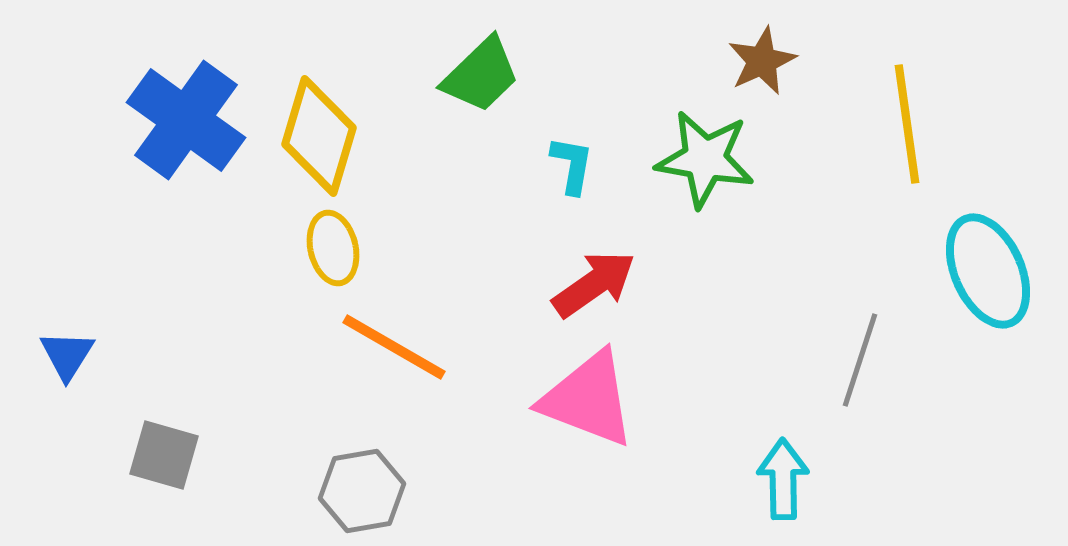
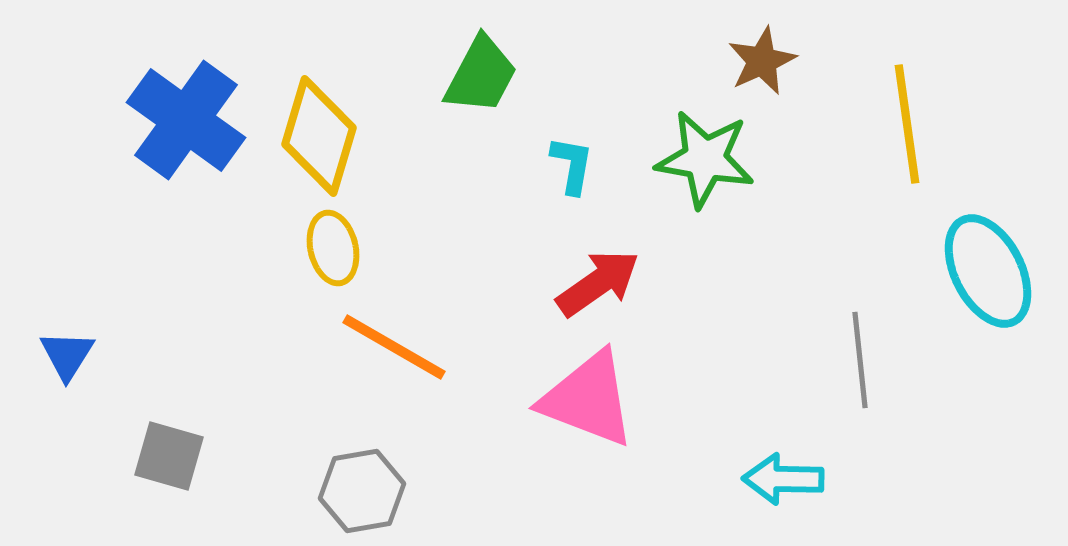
green trapezoid: rotated 18 degrees counterclockwise
cyan ellipse: rotated 3 degrees counterclockwise
red arrow: moved 4 px right, 1 px up
gray line: rotated 24 degrees counterclockwise
gray square: moved 5 px right, 1 px down
cyan arrow: rotated 88 degrees counterclockwise
